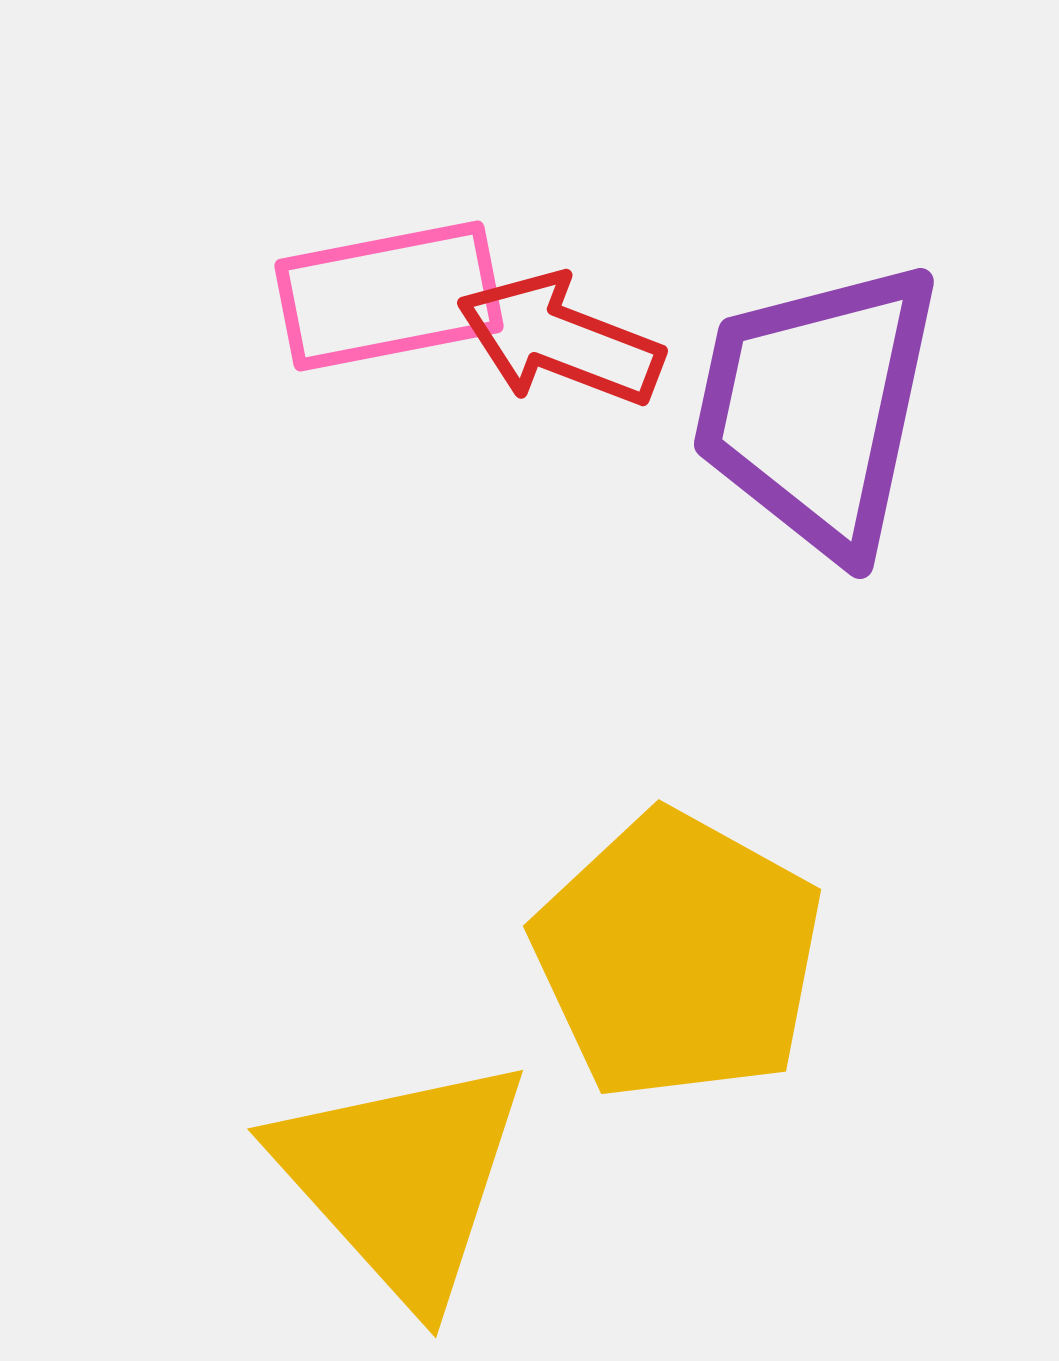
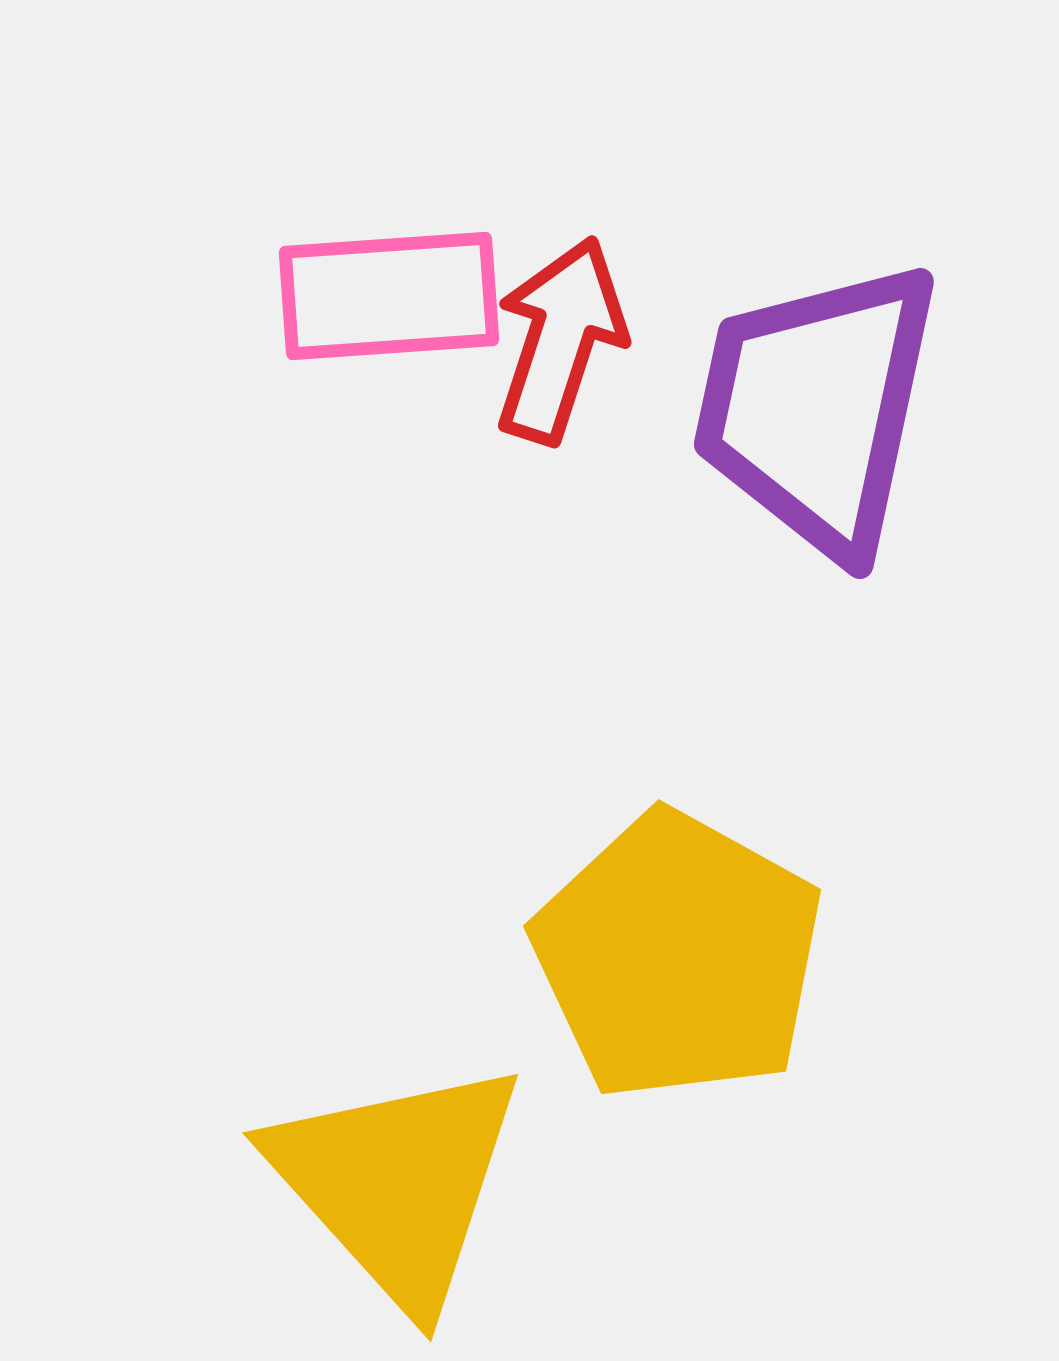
pink rectangle: rotated 7 degrees clockwise
red arrow: rotated 87 degrees clockwise
yellow triangle: moved 5 px left, 4 px down
